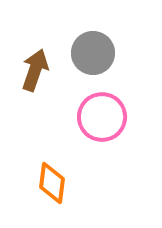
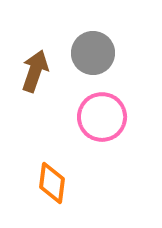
brown arrow: moved 1 px down
